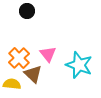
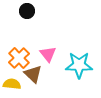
cyan star: rotated 20 degrees counterclockwise
